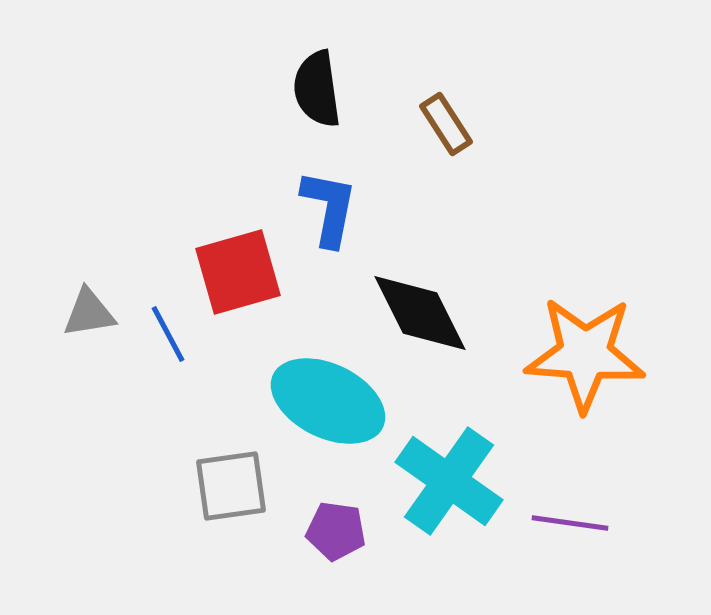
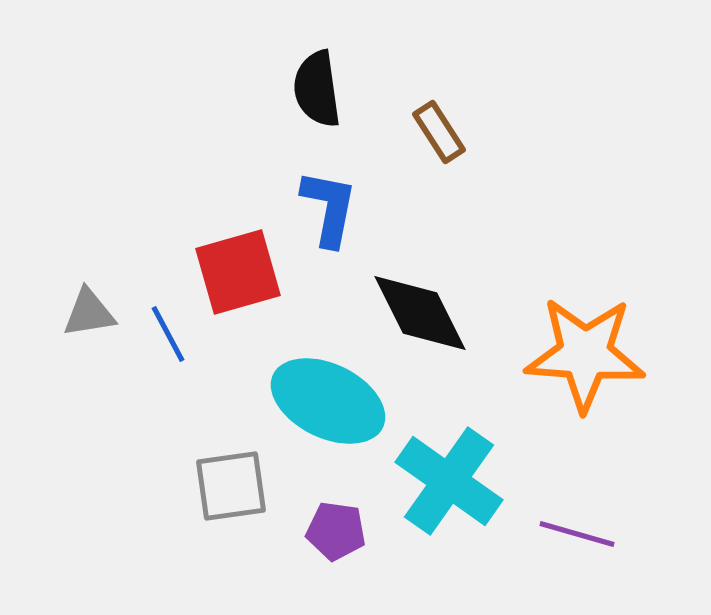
brown rectangle: moved 7 px left, 8 px down
purple line: moved 7 px right, 11 px down; rotated 8 degrees clockwise
